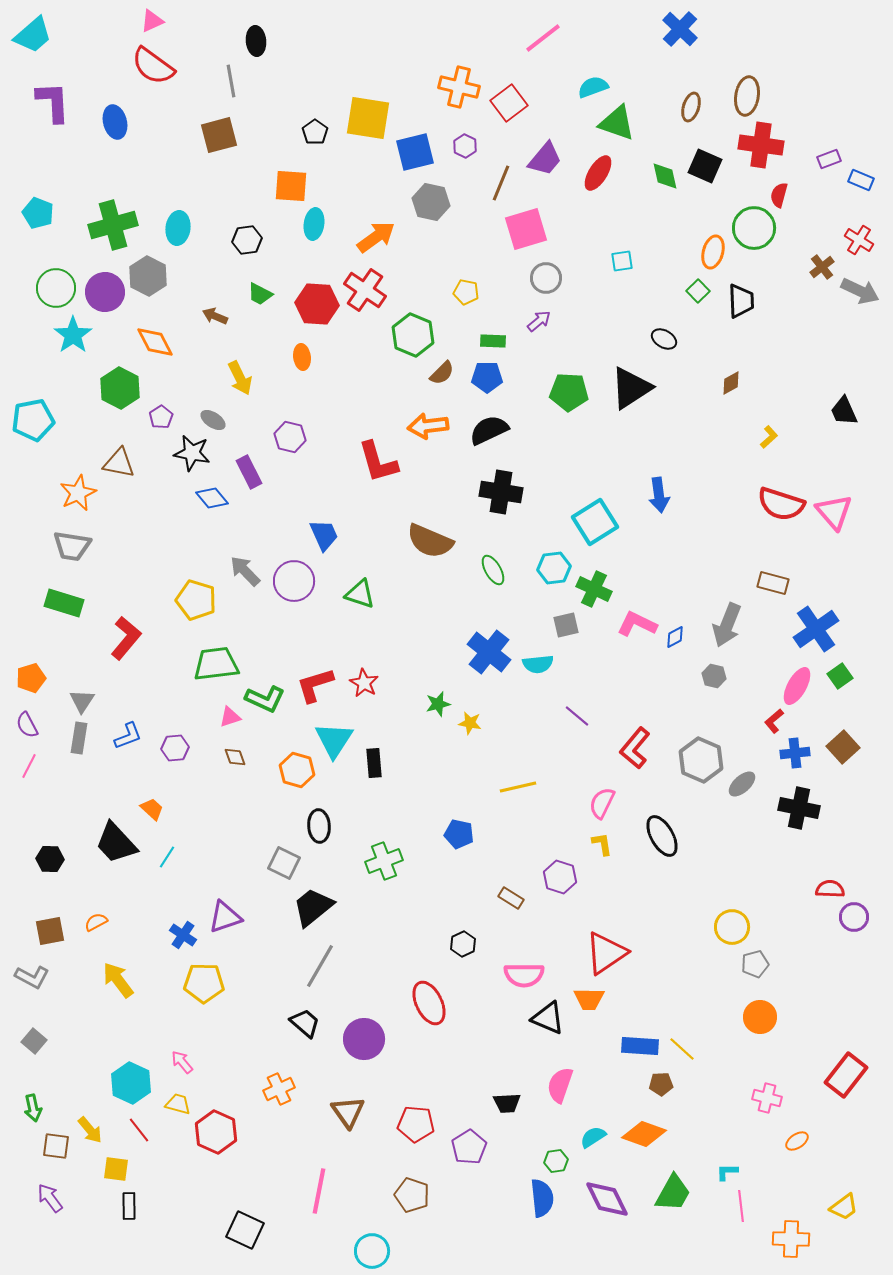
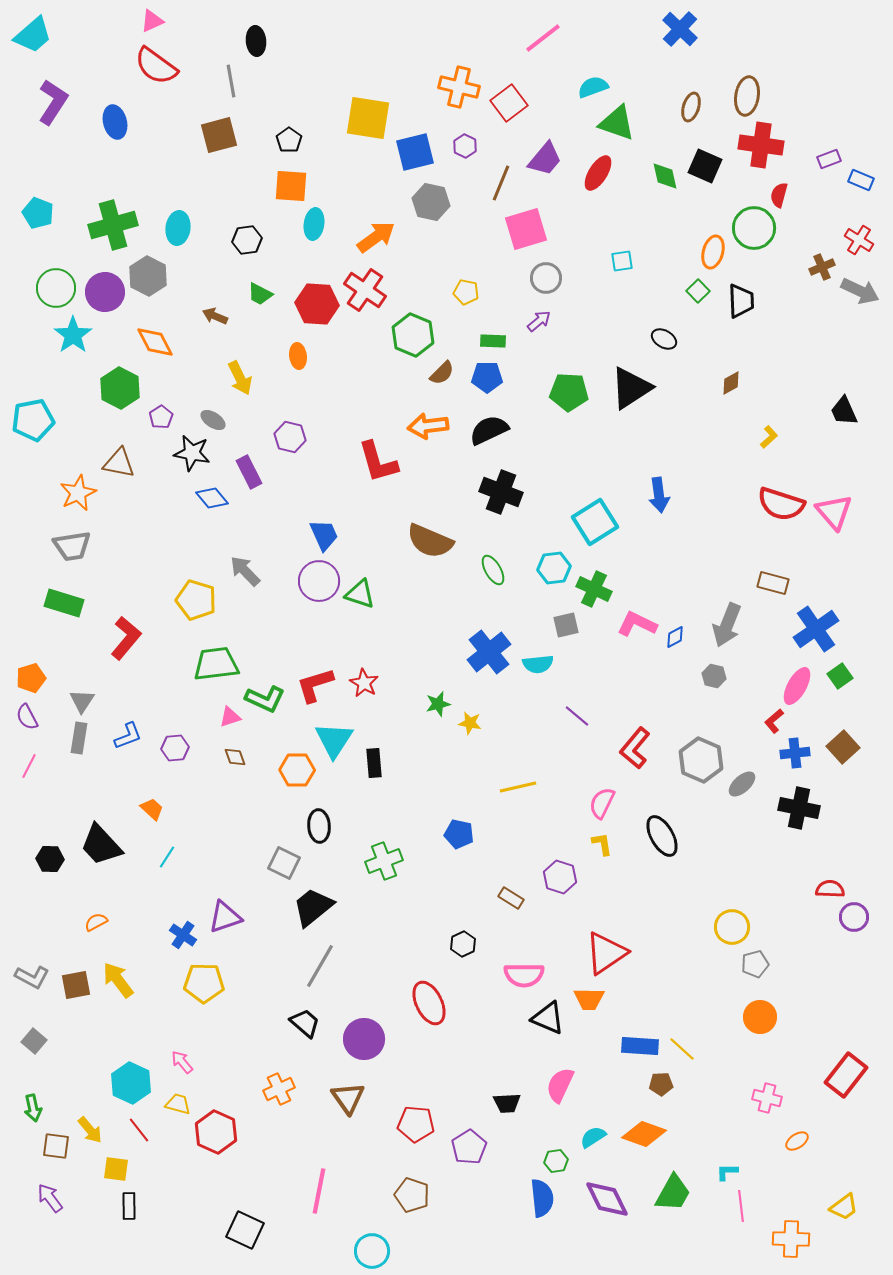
red semicircle at (153, 66): moved 3 px right
purple L-shape at (53, 102): rotated 36 degrees clockwise
black pentagon at (315, 132): moved 26 px left, 8 px down
brown cross at (822, 267): rotated 15 degrees clockwise
orange ellipse at (302, 357): moved 4 px left, 1 px up
black cross at (501, 492): rotated 12 degrees clockwise
gray trapezoid at (72, 546): rotated 18 degrees counterclockwise
purple circle at (294, 581): moved 25 px right
blue cross at (489, 652): rotated 12 degrees clockwise
purple semicircle at (27, 725): moved 8 px up
orange hexagon at (297, 770): rotated 16 degrees counterclockwise
black trapezoid at (116, 843): moved 15 px left, 2 px down
brown square at (50, 931): moved 26 px right, 54 px down
pink semicircle at (560, 1085): rotated 6 degrees clockwise
brown triangle at (348, 1112): moved 14 px up
